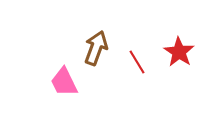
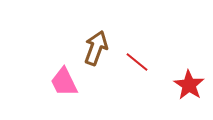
red star: moved 10 px right, 33 px down
red line: rotated 20 degrees counterclockwise
